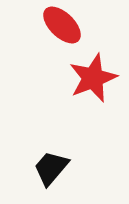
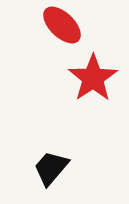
red star: rotated 12 degrees counterclockwise
